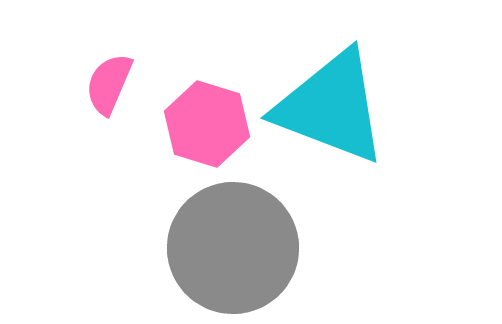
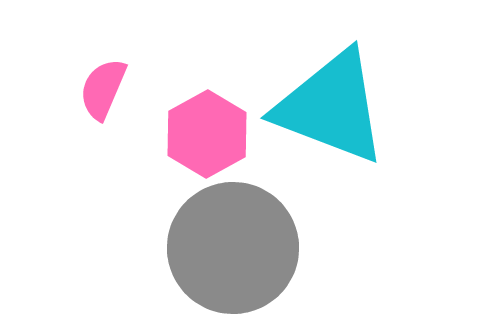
pink semicircle: moved 6 px left, 5 px down
pink hexagon: moved 10 px down; rotated 14 degrees clockwise
